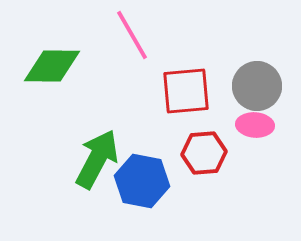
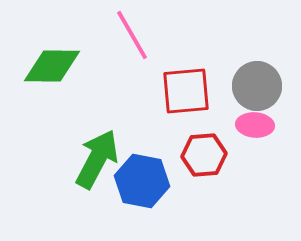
red hexagon: moved 2 px down
